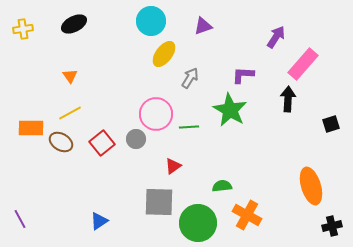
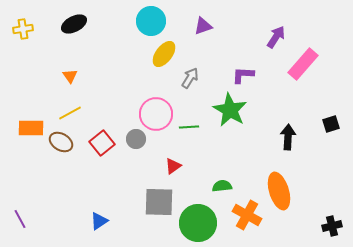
black arrow: moved 38 px down
orange ellipse: moved 32 px left, 5 px down
